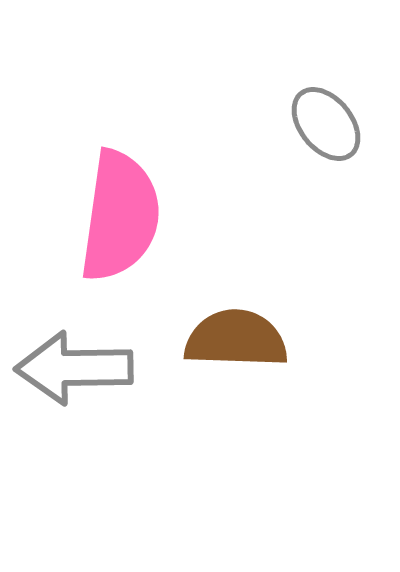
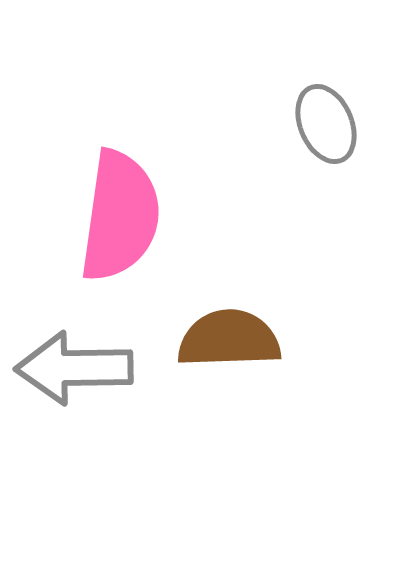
gray ellipse: rotated 16 degrees clockwise
brown semicircle: moved 7 px left; rotated 4 degrees counterclockwise
